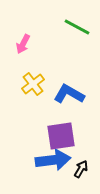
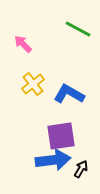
green line: moved 1 px right, 2 px down
pink arrow: rotated 108 degrees clockwise
